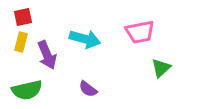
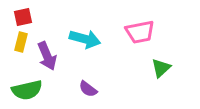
purple arrow: moved 1 px down
